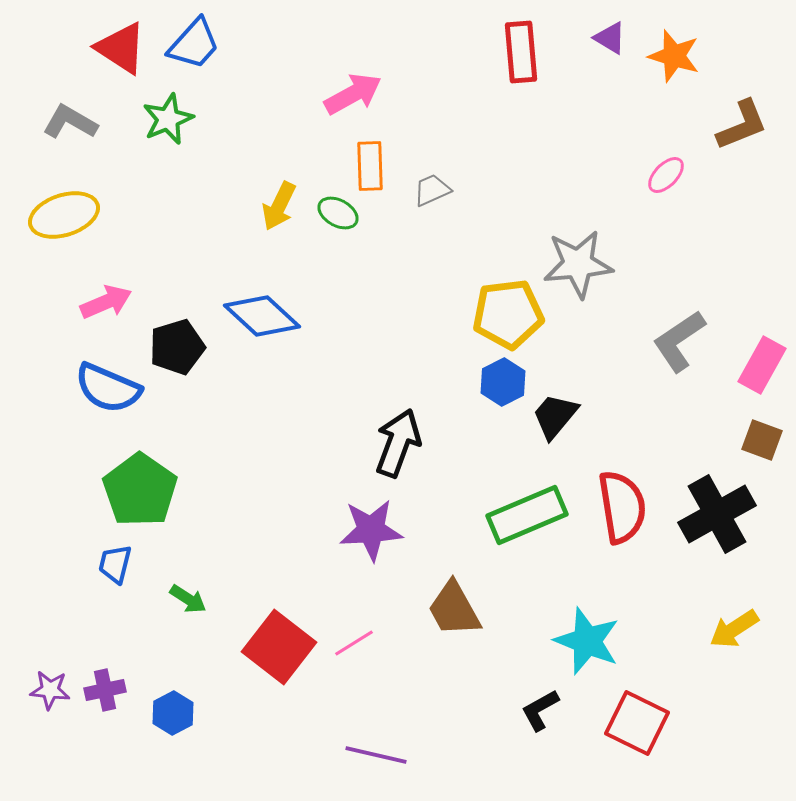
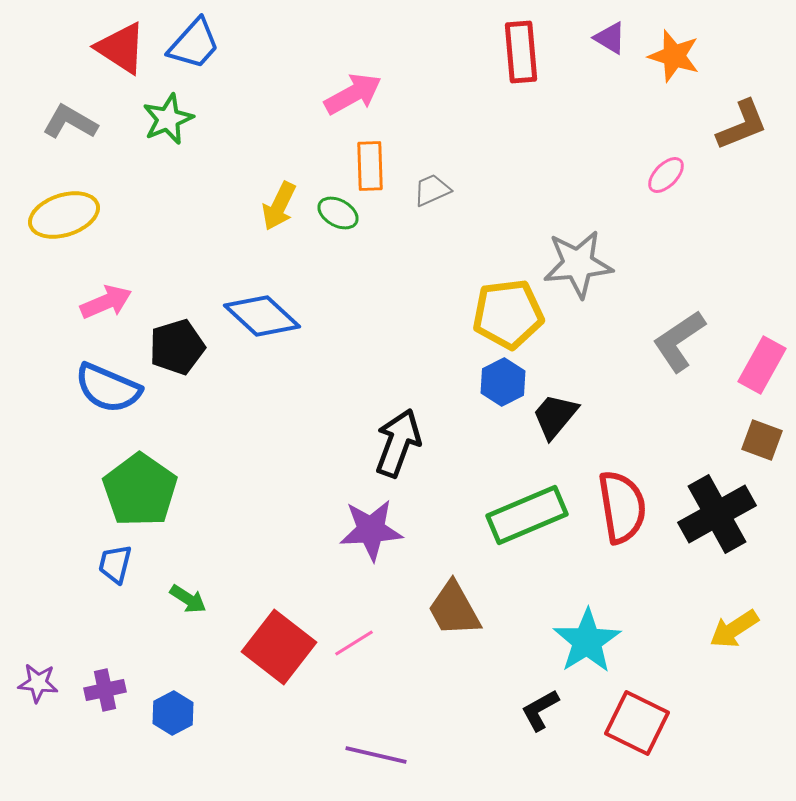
cyan star at (587, 641): rotated 18 degrees clockwise
purple star at (50, 690): moved 12 px left, 7 px up
